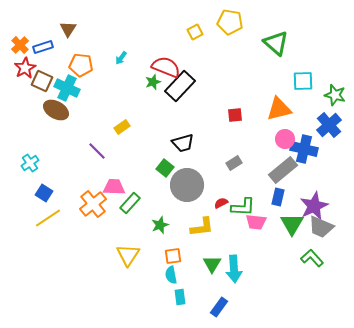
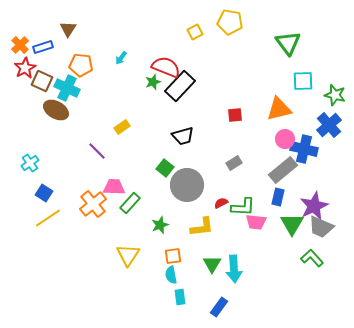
green triangle at (276, 43): moved 12 px right; rotated 12 degrees clockwise
black trapezoid at (183, 143): moved 7 px up
